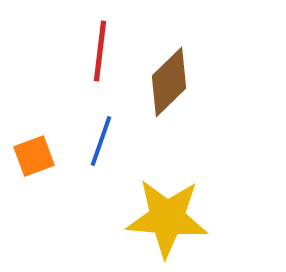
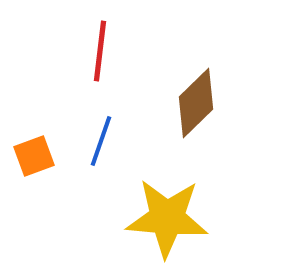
brown diamond: moved 27 px right, 21 px down
